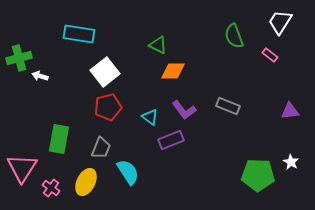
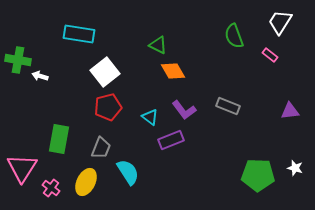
green cross: moved 1 px left, 2 px down; rotated 25 degrees clockwise
orange diamond: rotated 60 degrees clockwise
white star: moved 4 px right, 6 px down; rotated 14 degrees counterclockwise
